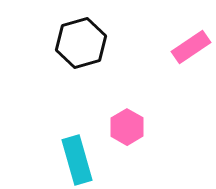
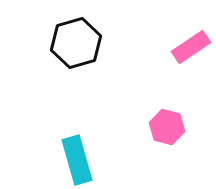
black hexagon: moved 5 px left
pink hexagon: moved 40 px right; rotated 16 degrees counterclockwise
